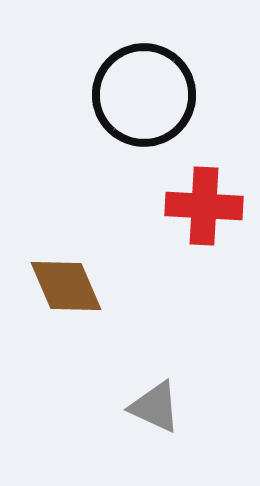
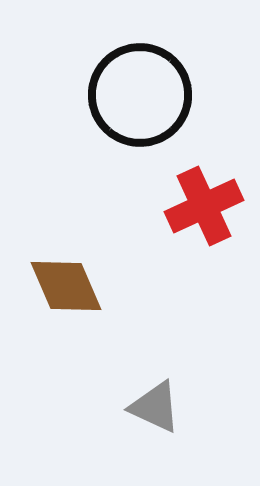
black circle: moved 4 px left
red cross: rotated 28 degrees counterclockwise
